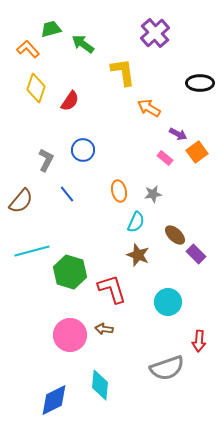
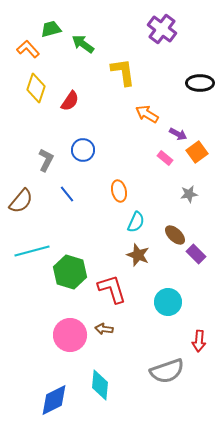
purple cross: moved 7 px right, 4 px up; rotated 12 degrees counterclockwise
orange arrow: moved 2 px left, 6 px down
gray star: moved 36 px right
gray semicircle: moved 3 px down
